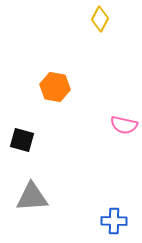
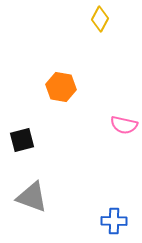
orange hexagon: moved 6 px right
black square: rotated 30 degrees counterclockwise
gray triangle: rotated 24 degrees clockwise
